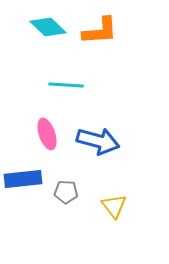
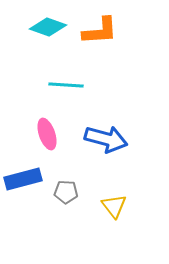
cyan diamond: rotated 24 degrees counterclockwise
blue arrow: moved 8 px right, 2 px up
blue rectangle: rotated 9 degrees counterclockwise
